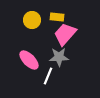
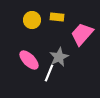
pink trapezoid: moved 17 px right
gray star: rotated 24 degrees counterclockwise
white line: moved 1 px right, 3 px up
